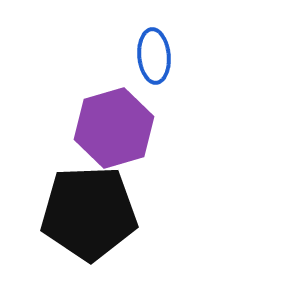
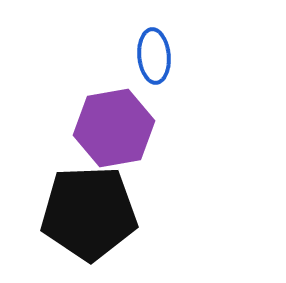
purple hexagon: rotated 6 degrees clockwise
